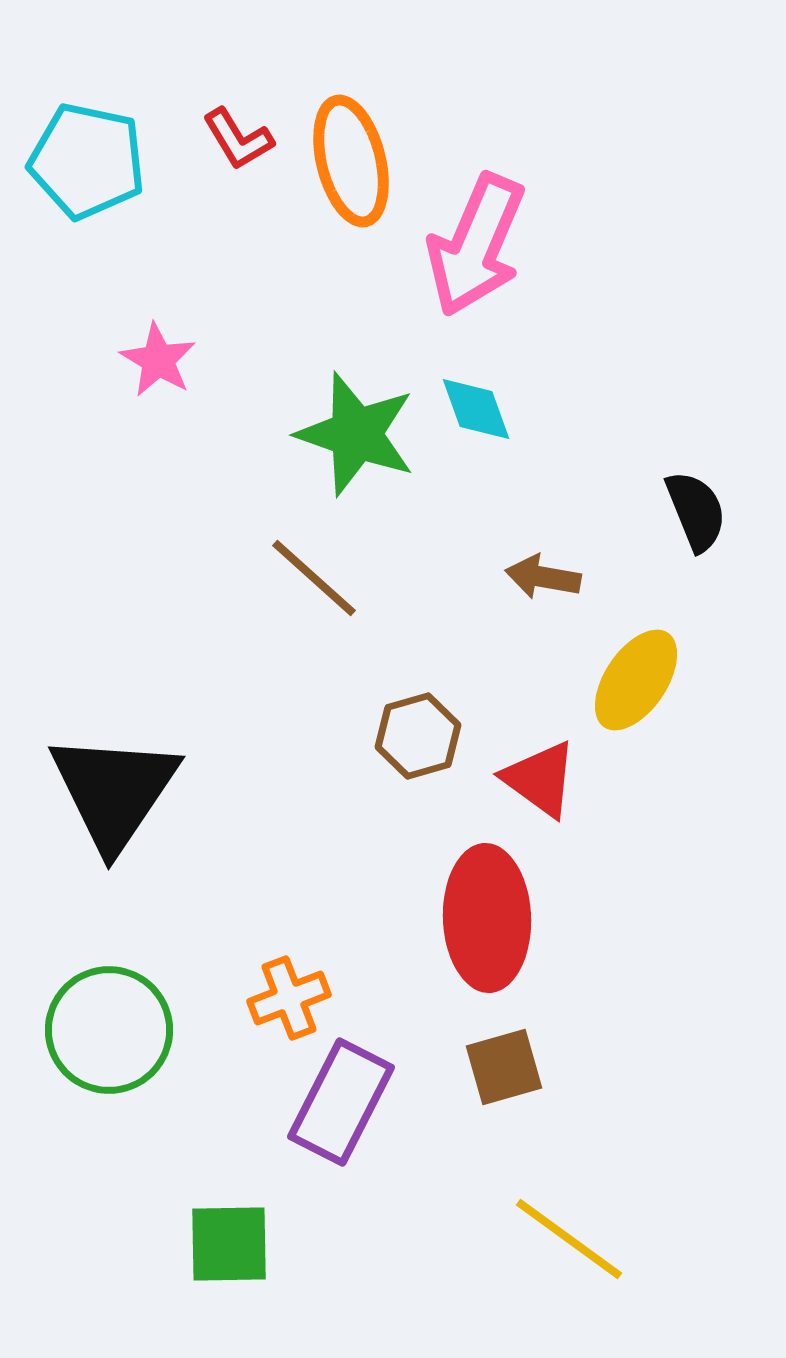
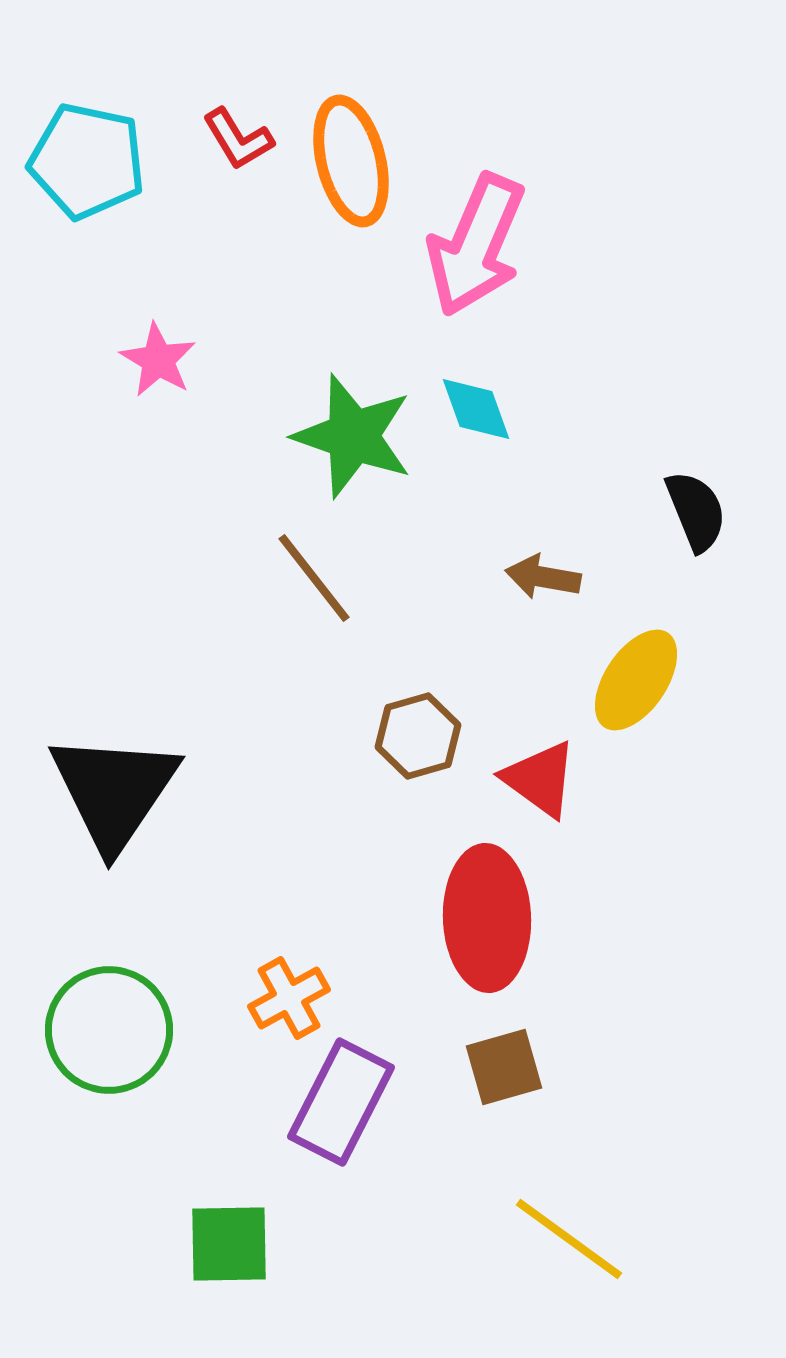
green star: moved 3 px left, 2 px down
brown line: rotated 10 degrees clockwise
orange cross: rotated 8 degrees counterclockwise
